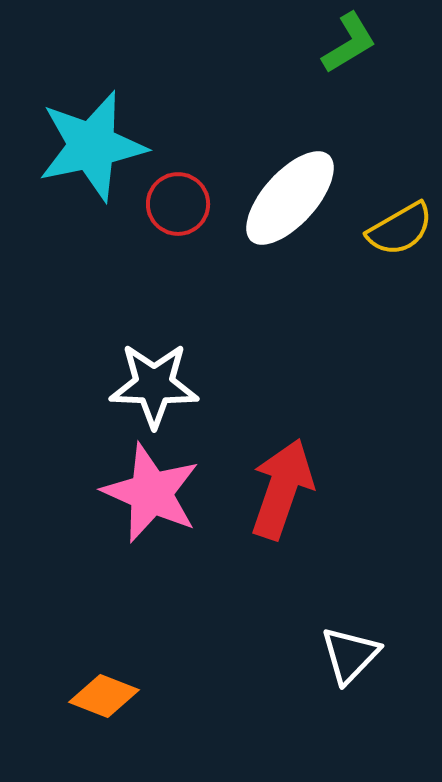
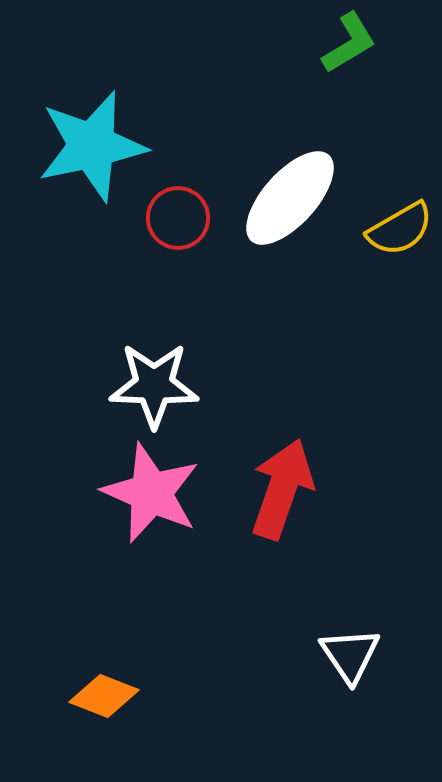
red circle: moved 14 px down
white triangle: rotated 18 degrees counterclockwise
